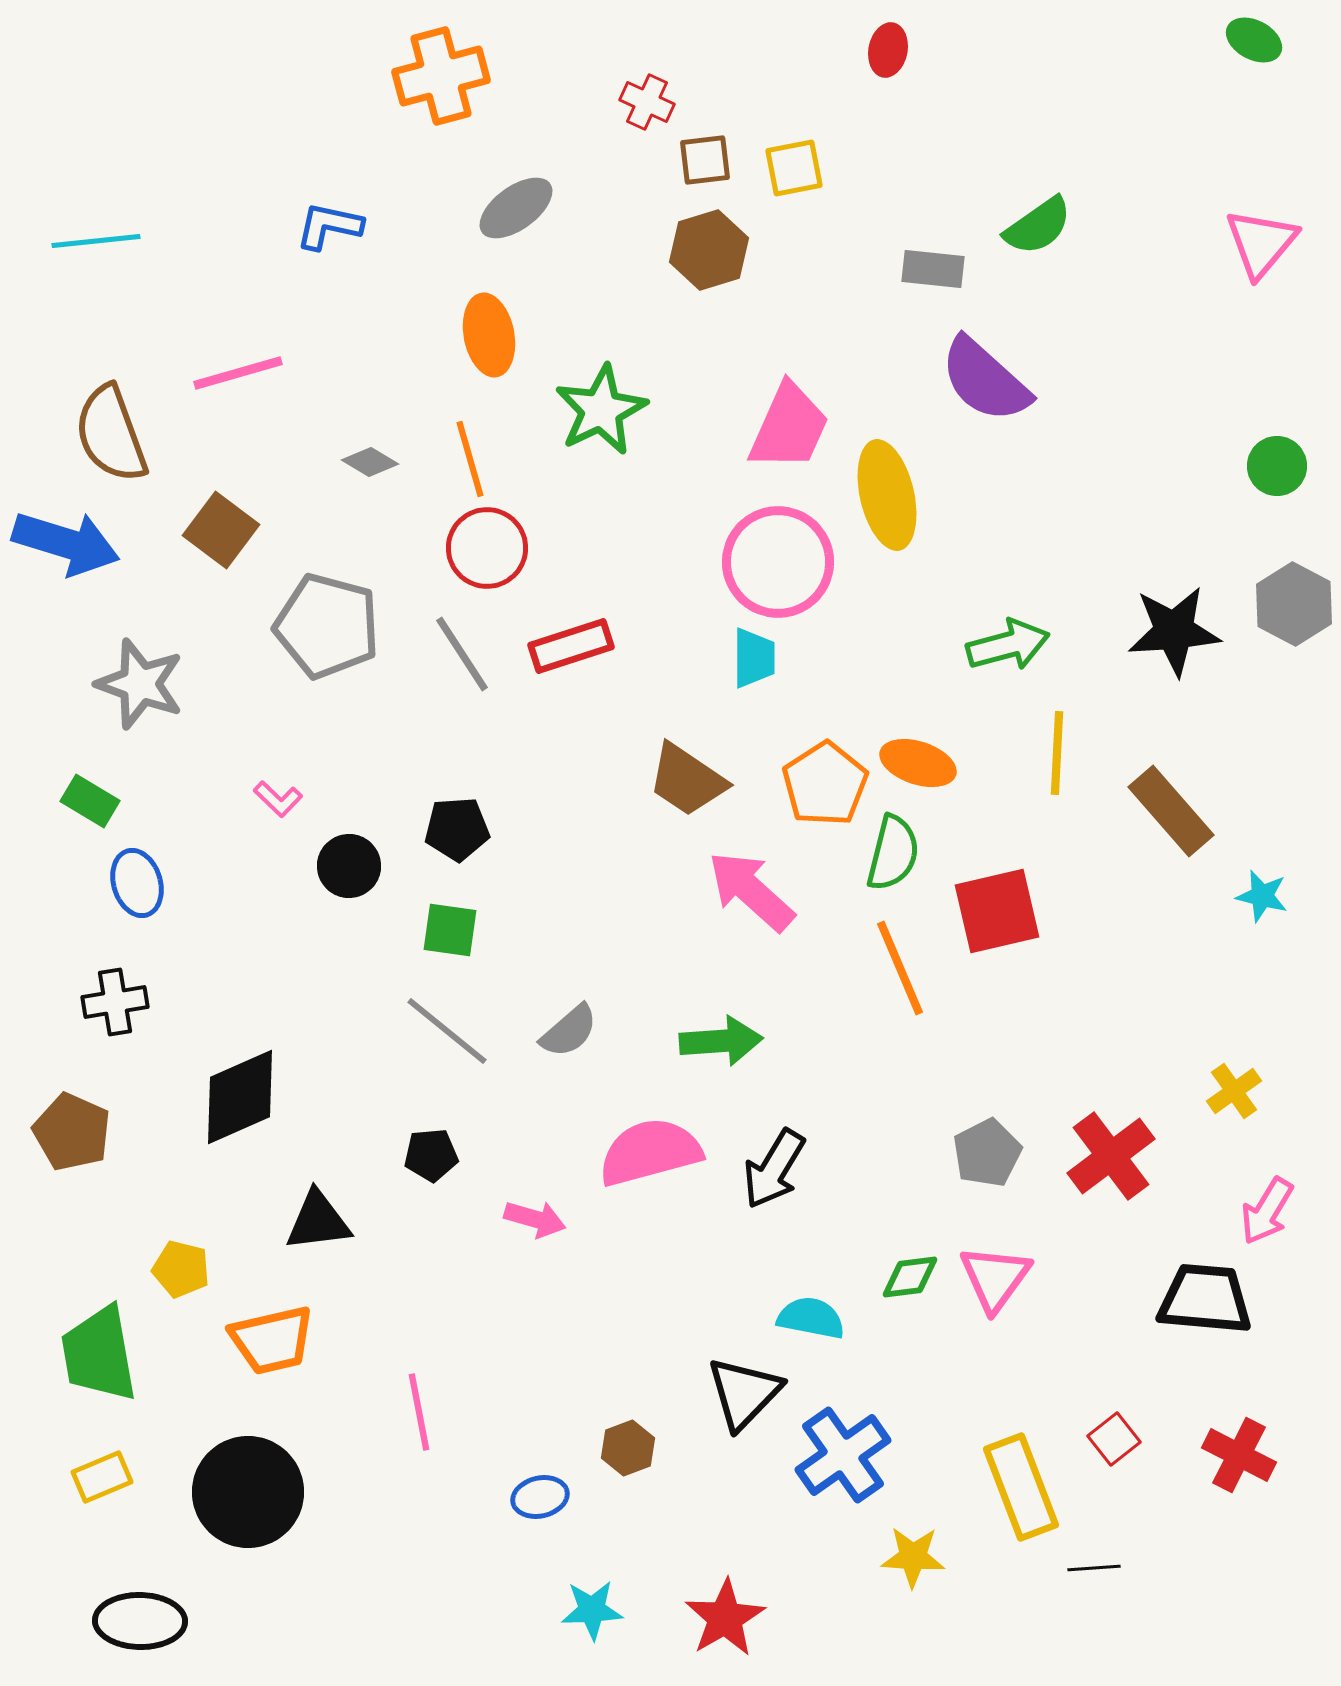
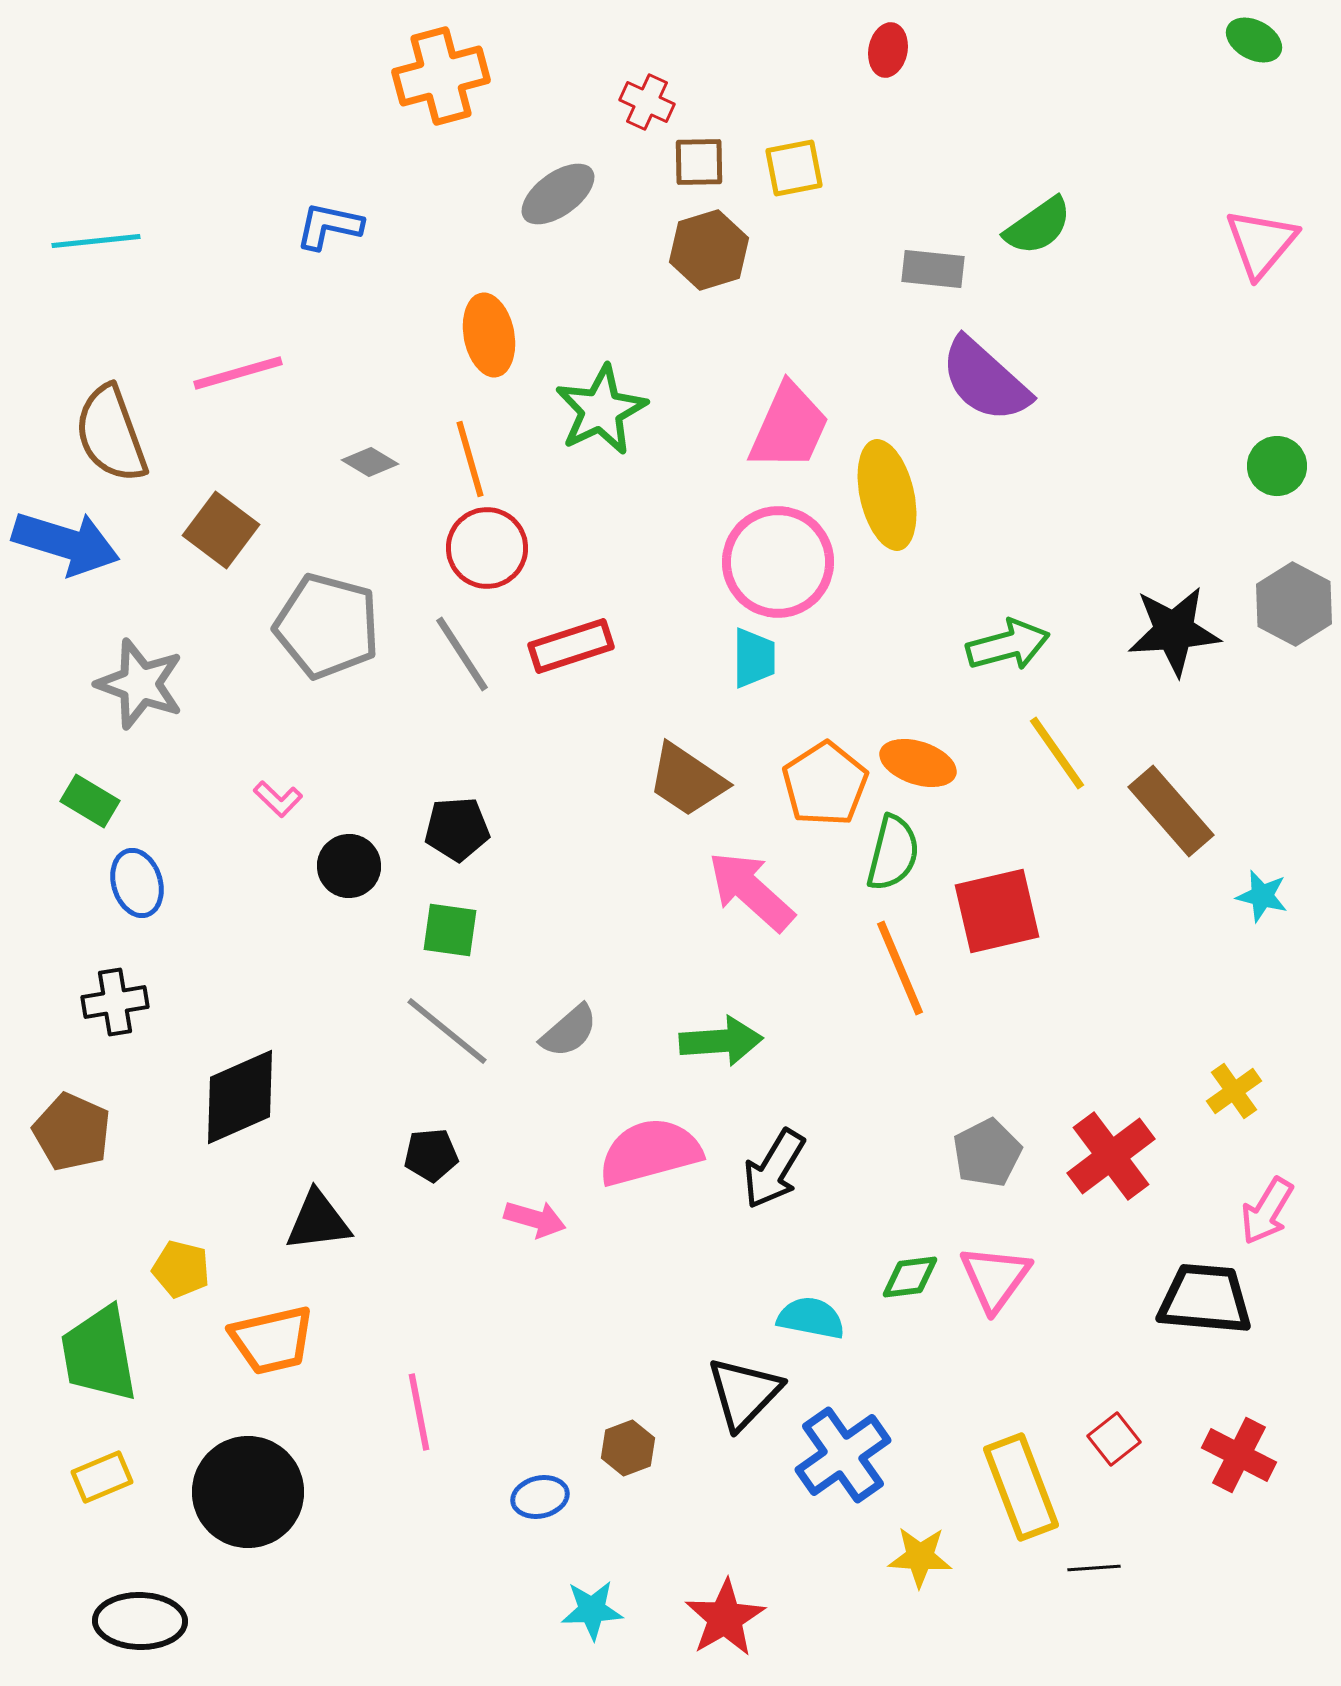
brown square at (705, 160): moved 6 px left, 2 px down; rotated 6 degrees clockwise
gray ellipse at (516, 208): moved 42 px right, 14 px up
yellow line at (1057, 753): rotated 38 degrees counterclockwise
yellow star at (913, 1557): moved 7 px right
